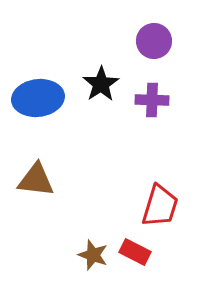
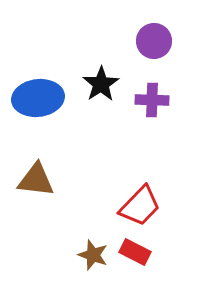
red trapezoid: moved 20 px left; rotated 27 degrees clockwise
